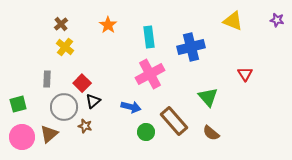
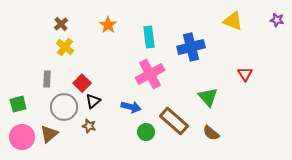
brown rectangle: rotated 8 degrees counterclockwise
brown star: moved 4 px right
